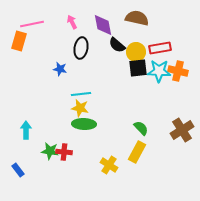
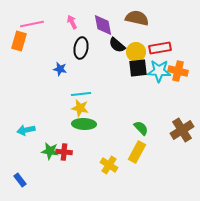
cyan arrow: rotated 102 degrees counterclockwise
blue rectangle: moved 2 px right, 10 px down
